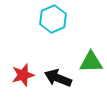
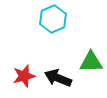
red star: moved 1 px right, 1 px down
